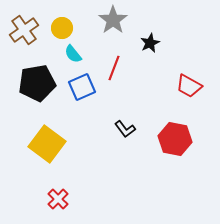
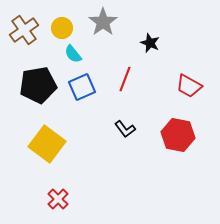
gray star: moved 10 px left, 2 px down
black star: rotated 24 degrees counterclockwise
red line: moved 11 px right, 11 px down
black pentagon: moved 1 px right, 2 px down
red hexagon: moved 3 px right, 4 px up
